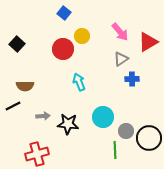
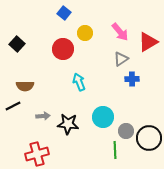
yellow circle: moved 3 px right, 3 px up
